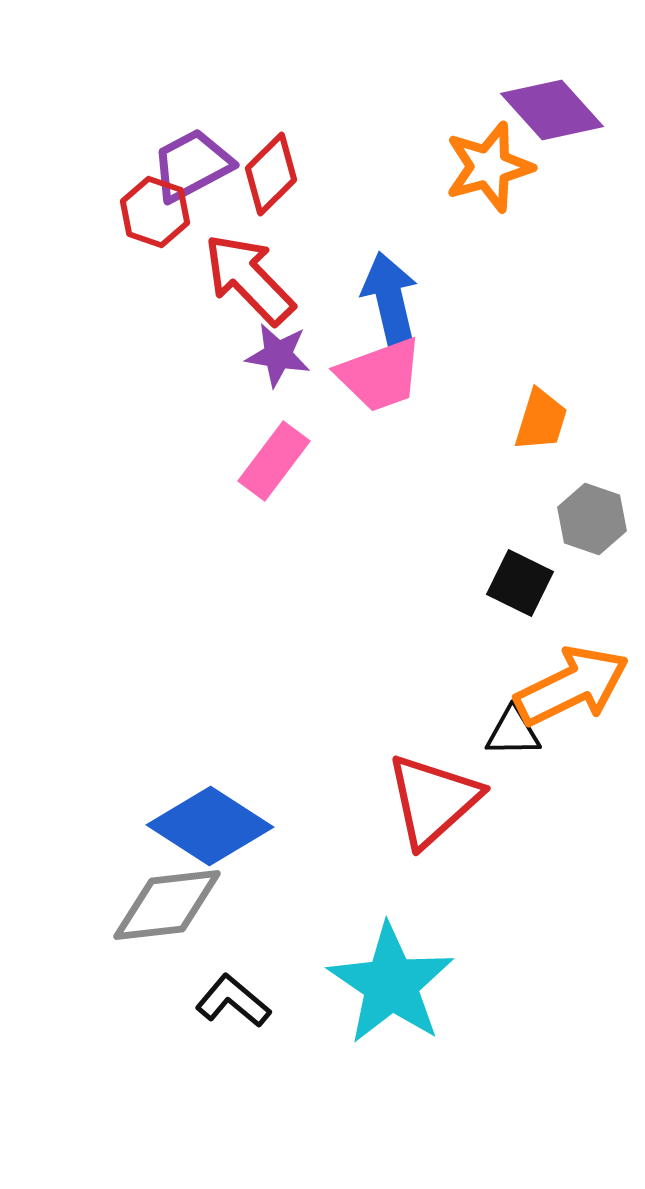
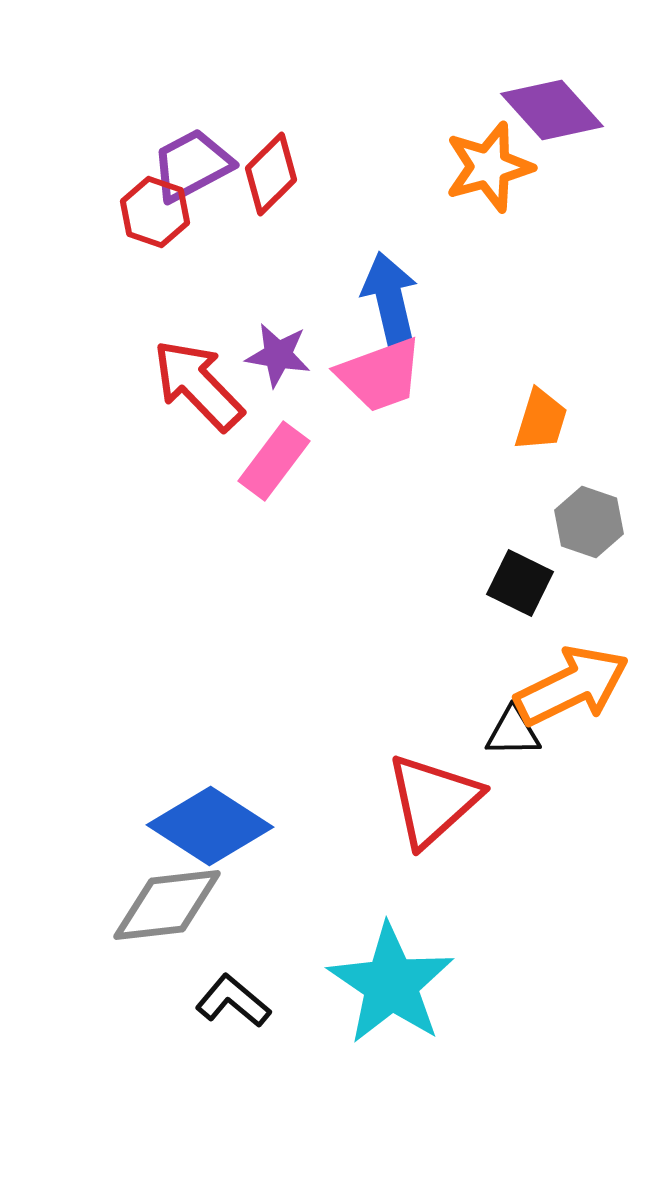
red arrow: moved 51 px left, 106 px down
gray hexagon: moved 3 px left, 3 px down
